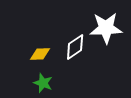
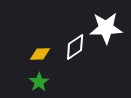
green star: moved 4 px left, 1 px up; rotated 18 degrees clockwise
